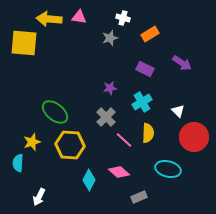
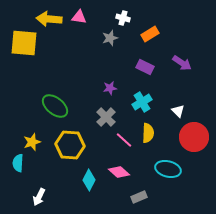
purple rectangle: moved 2 px up
green ellipse: moved 6 px up
